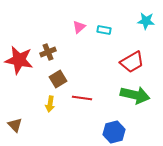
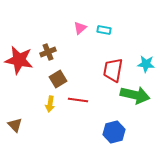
cyan star: moved 43 px down
pink triangle: moved 1 px right, 1 px down
red trapezoid: moved 19 px left, 8 px down; rotated 130 degrees clockwise
red line: moved 4 px left, 2 px down
